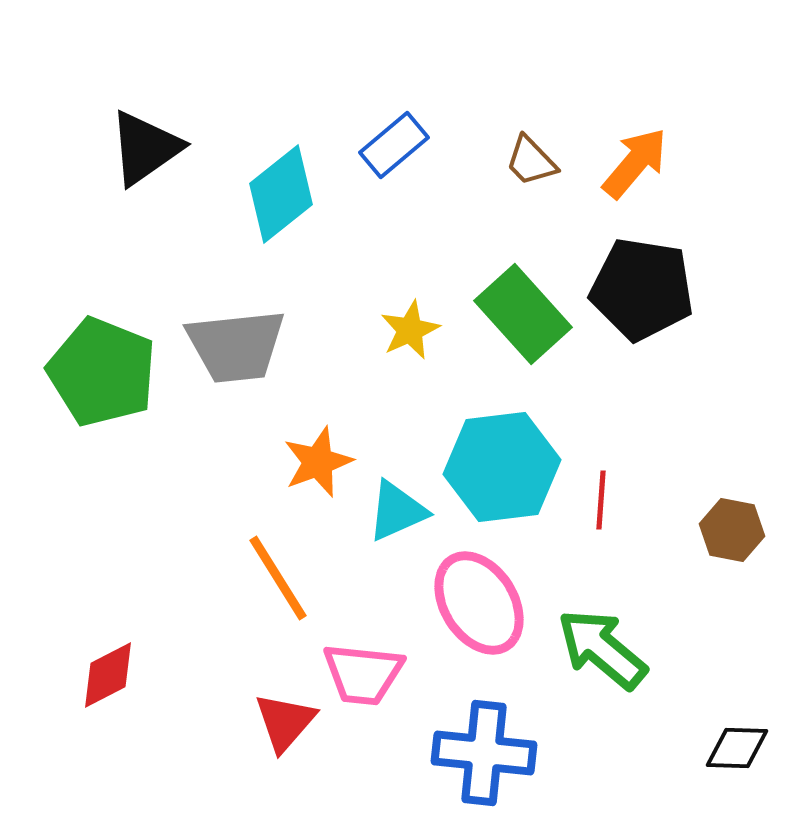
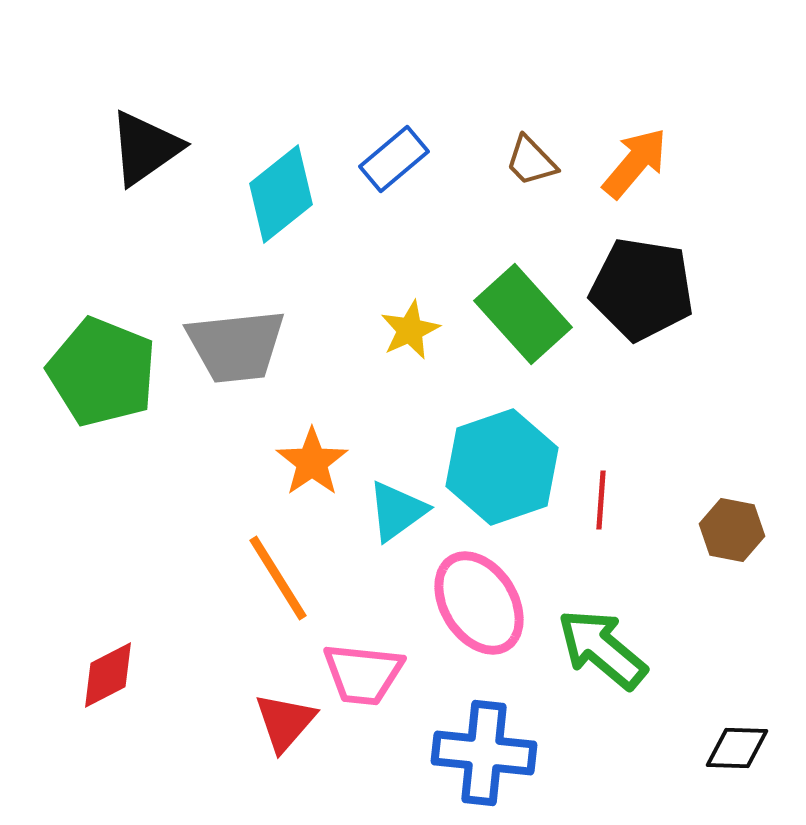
blue rectangle: moved 14 px down
orange star: moved 6 px left; rotated 14 degrees counterclockwise
cyan hexagon: rotated 12 degrees counterclockwise
cyan triangle: rotated 12 degrees counterclockwise
